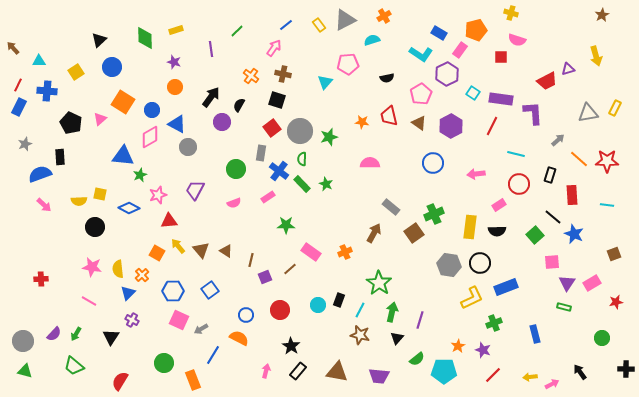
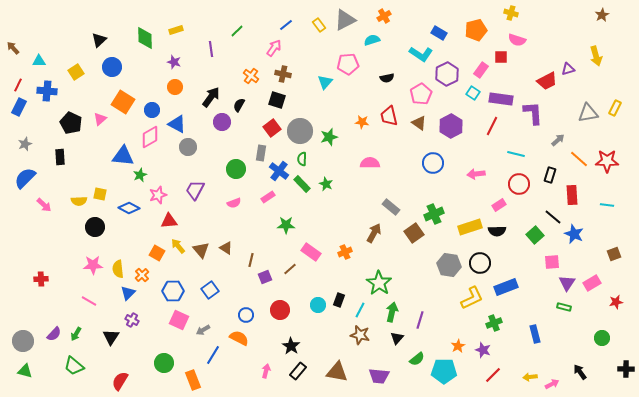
pink rectangle at (460, 50): moved 21 px right, 20 px down
blue semicircle at (40, 174): moved 15 px left, 4 px down; rotated 25 degrees counterclockwise
yellow rectangle at (470, 227): rotated 65 degrees clockwise
brown triangle at (226, 251): moved 3 px up
pink star at (92, 267): moved 1 px right, 2 px up; rotated 12 degrees counterclockwise
gray arrow at (201, 329): moved 2 px right, 1 px down
